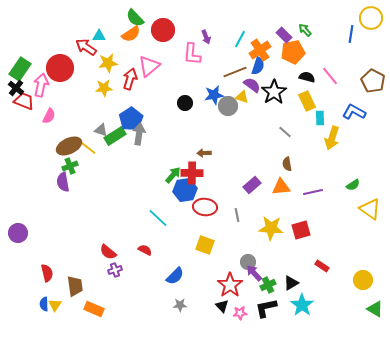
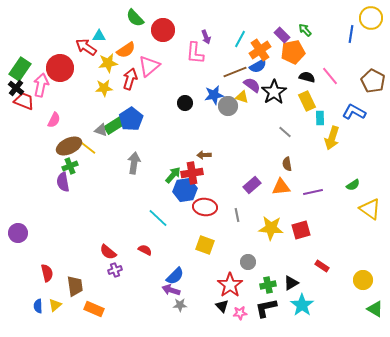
orange semicircle at (131, 34): moved 5 px left, 16 px down
purple rectangle at (284, 35): moved 2 px left
pink L-shape at (192, 54): moved 3 px right, 1 px up
blue semicircle at (258, 66): rotated 42 degrees clockwise
pink semicircle at (49, 116): moved 5 px right, 4 px down
gray arrow at (139, 134): moved 5 px left, 29 px down
green rectangle at (115, 136): moved 11 px up
brown arrow at (204, 153): moved 2 px down
red cross at (192, 173): rotated 10 degrees counterclockwise
purple arrow at (254, 273): moved 83 px left, 17 px down; rotated 30 degrees counterclockwise
green cross at (268, 285): rotated 14 degrees clockwise
blue semicircle at (44, 304): moved 6 px left, 2 px down
yellow triangle at (55, 305): rotated 16 degrees clockwise
